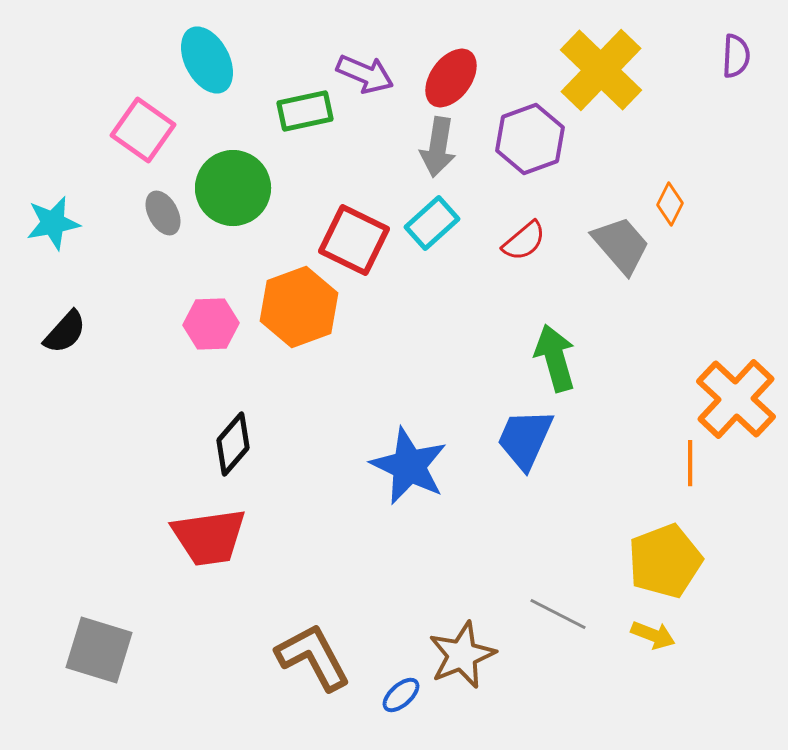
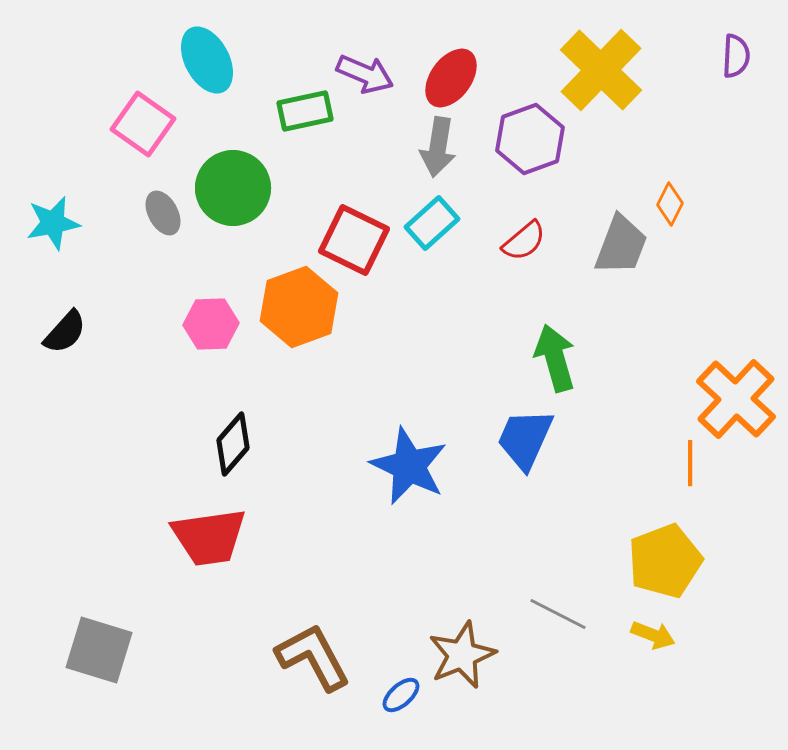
pink square: moved 6 px up
gray trapezoid: rotated 62 degrees clockwise
